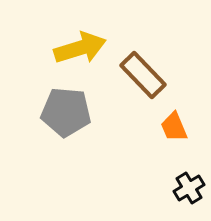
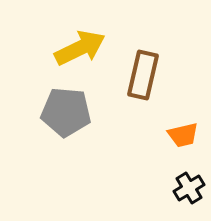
yellow arrow: rotated 9 degrees counterclockwise
brown rectangle: rotated 57 degrees clockwise
orange trapezoid: moved 9 px right, 8 px down; rotated 80 degrees counterclockwise
